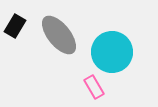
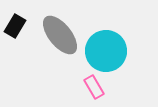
gray ellipse: moved 1 px right
cyan circle: moved 6 px left, 1 px up
